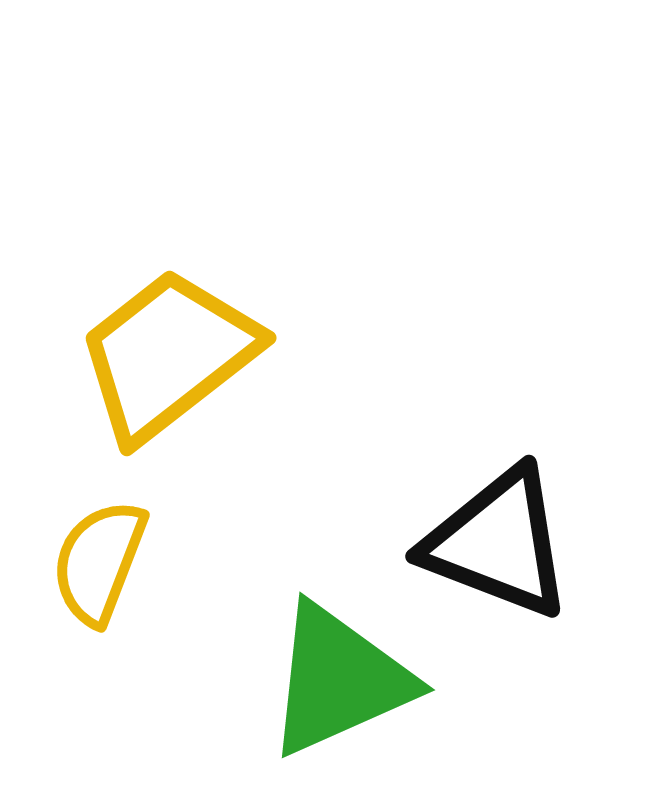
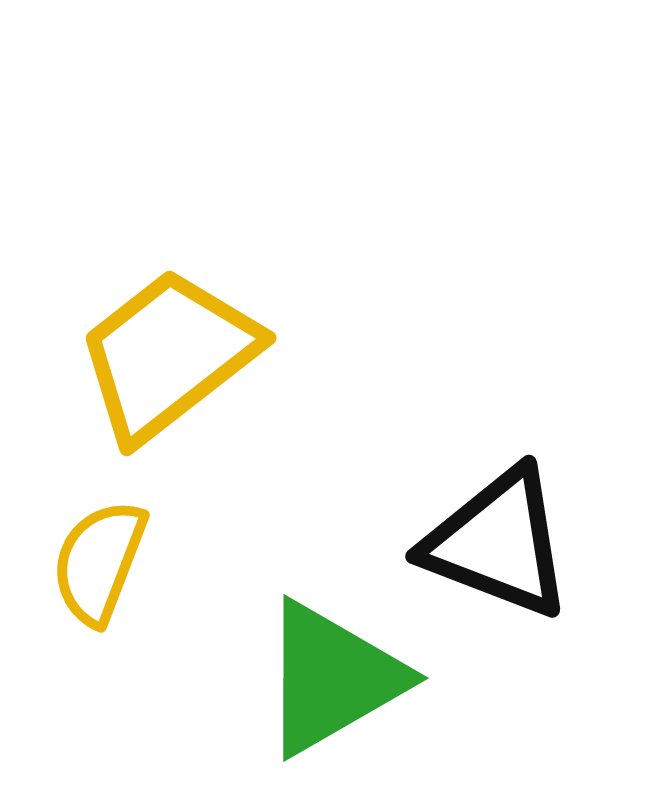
green triangle: moved 7 px left, 2 px up; rotated 6 degrees counterclockwise
